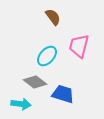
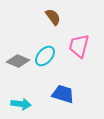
cyan ellipse: moved 2 px left
gray diamond: moved 17 px left, 21 px up; rotated 15 degrees counterclockwise
